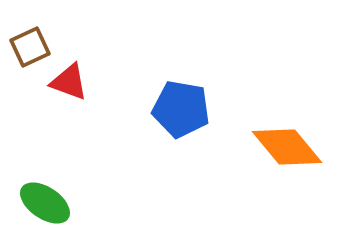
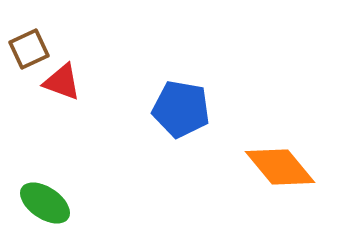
brown square: moved 1 px left, 2 px down
red triangle: moved 7 px left
orange diamond: moved 7 px left, 20 px down
